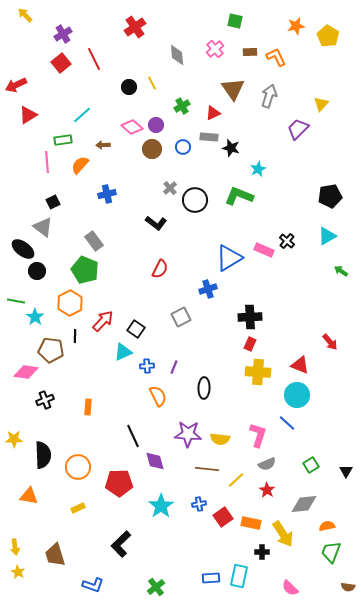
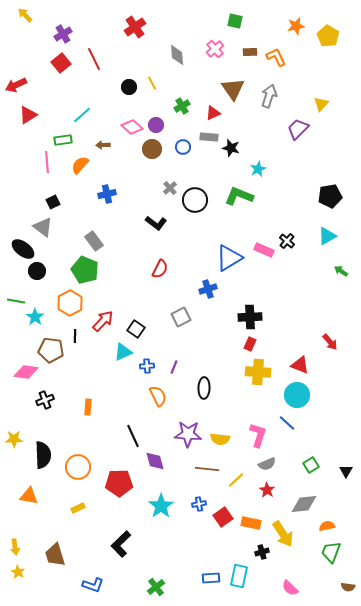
black cross at (262, 552): rotated 16 degrees counterclockwise
